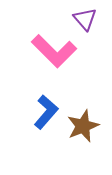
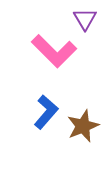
purple triangle: rotated 10 degrees clockwise
